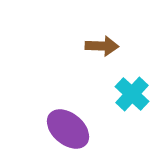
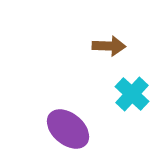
brown arrow: moved 7 px right
